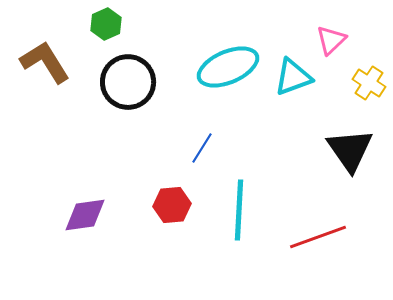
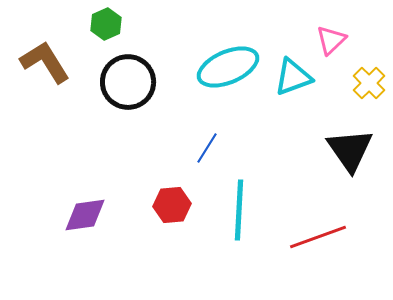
yellow cross: rotated 12 degrees clockwise
blue line: moved 5 px right
